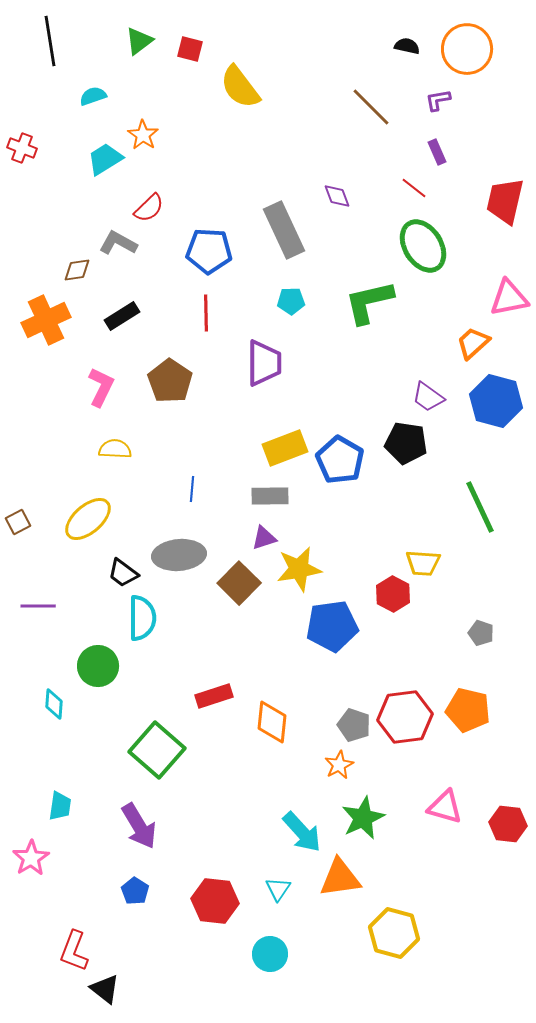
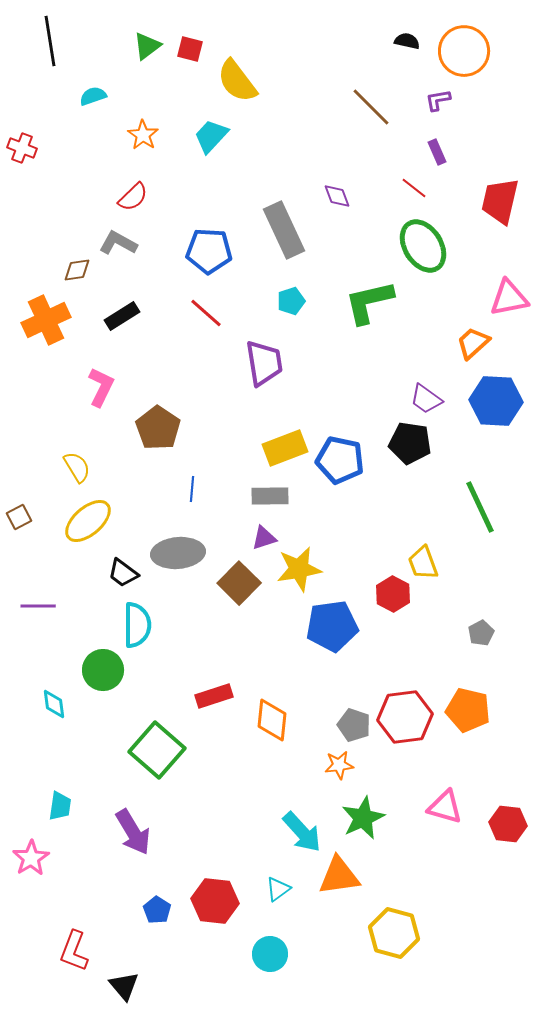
green triangle at (139, 41): moved 8 px right, 5 px down
black semicircle at (407, 46): moved 5 px up
orange circle at (467, 49): moved 3 px left, 2 px down
yellow semicircle at (240, 87): moved 3 px left, 6 px up
cyan trapezoid at (105, 159): moved 106 px right, 23 px up; rotated 15 degrees counterclockwise
red trapezoid at (505, 201): moved 5 px left
red semicircle at (149, 208): moved 16 px left, 11 px up
cyan pentagon at (291, 301): rotated 16 degrees counterclockwise
red line at (206, 313): rotated 48 degrees counterclockwise
purple trapezoid at (264, 363): rotated 9 degrees counterclockwise
brown pentagon at (170, 381): moved 12 px left, 47 px down
purple trapezoid at (428, 397): moved 2 px left, 2 px down
blue hexagon at (496, 401): rotated 12 degrees counterclockwise
black pentagon at (406, 443): moved 4 px right
yellow semicircle at (115, 449): moved 38 px left, 18 px down; rotated 56 degrees clockwise
blue pentagon at (340, 460): rotated 18 degrees counterclockwise
yellow ellipse at (88, 519): moved 2 px down
brown square at (18, 522): moved 1 px right, 5 px up
gray ellipse at (179, 555): moved 1 px left, 2 px up
yellow trapezoid at (423, 563): rotated 66 degrees clockwise
cyan semicircle at (142, 618): moved 5 px left, 7 px down
gray pentagon at (481, 633): rotated 25 degrees clockwise
green circle at (98, 666): moved 5 px right, 4 px down
cyan diamond at (54, 704): rotated 12 degrees counterclockwise
orange diamond at (272, 722): moved 2 px up
orange star at (339, 765): rotated 20 degrees clockwise
purple arrow at (139, 826): moved 6 px left, 6 px down
orange triangle at (340, 878): moved 1 px left, 2 px up
cyan triangle at (278, 889): rotated 20 degrees clockwise
blue pentagon at (135, 891): moved 22 px right, 19 px down
black triangle at (105, 989): moved 19 px right, 3 px up; rotated 12 degrees clockwise
